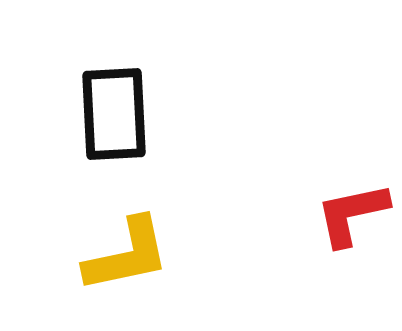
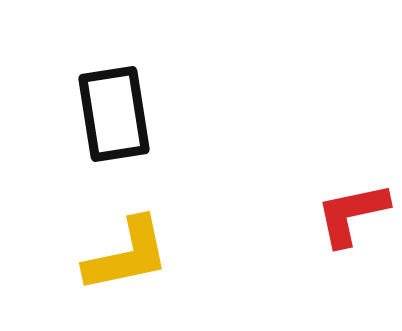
black rectangle: rotated 6 degrees counterclockwise
